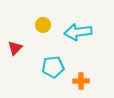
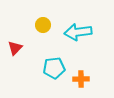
cyan pentagon: moved 1 px right, 1 px down
orange cross: moved 2 px up
